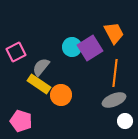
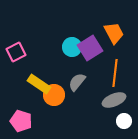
gray semicircle: moved 36 px right, 15 px down
orange circle: moved 7 px left
white circle: moved 1 px left
